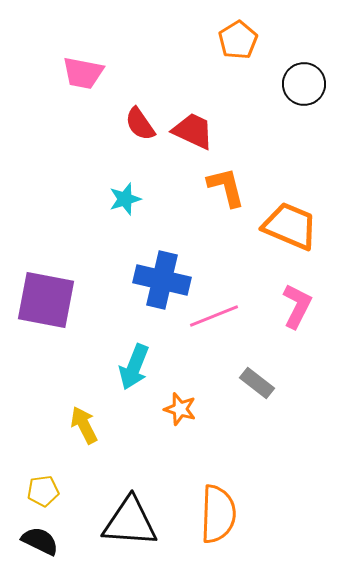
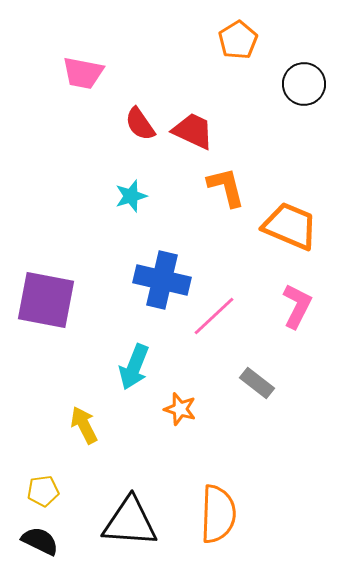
cyan star: moved 6 px right, 3 px up
pink line: rotated 21 degrees counterclockwise
